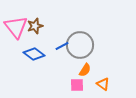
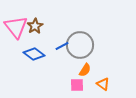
brown star: rotated 14 degrees counterclockwise
